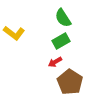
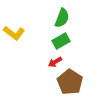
green semicircle: moved 1 px left; rotated 126 degrees counterclockwise
